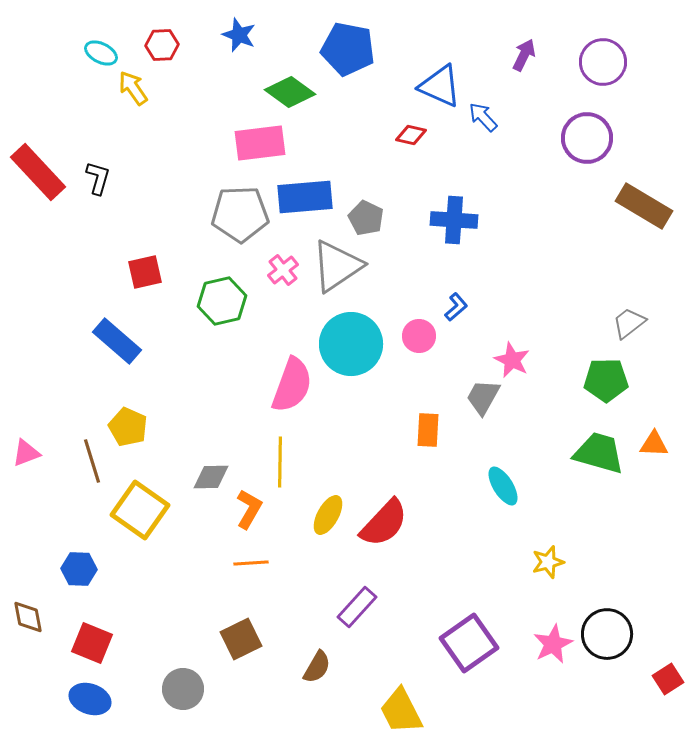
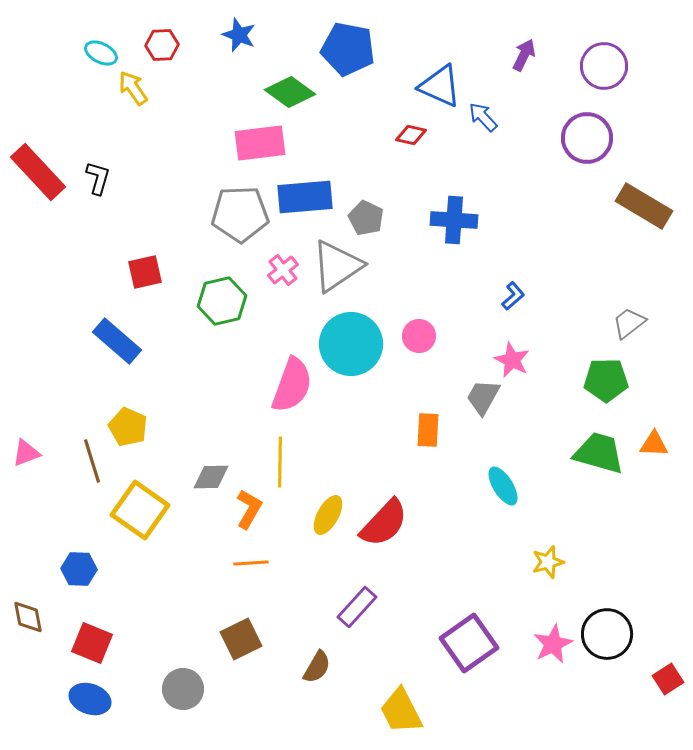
purple circle at (603, 62): moved 1 px right, 4 px down
blue L-shape at (456, 307): moved 57 px right, 11 px up
